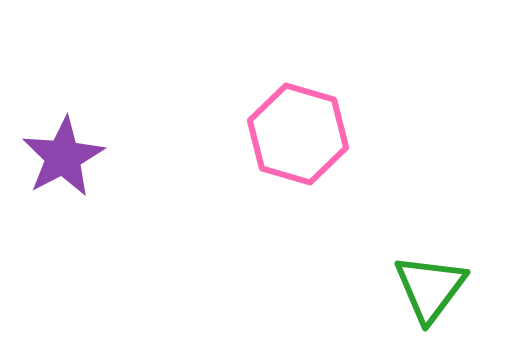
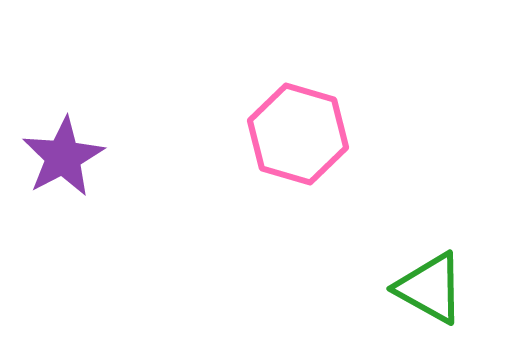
green triangle: rotated 38 degrees counterclockwise
